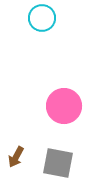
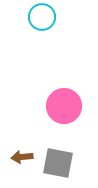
cyan circle: moved 1 px up
brown arrow: moved 6 px right; rotated 55 degrees clockwise
